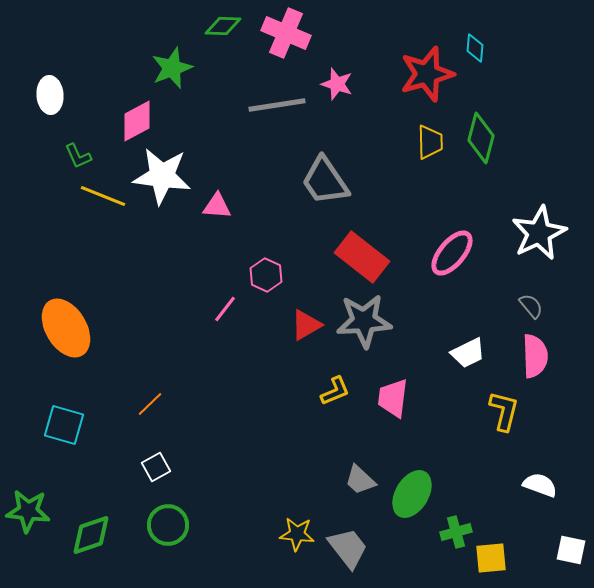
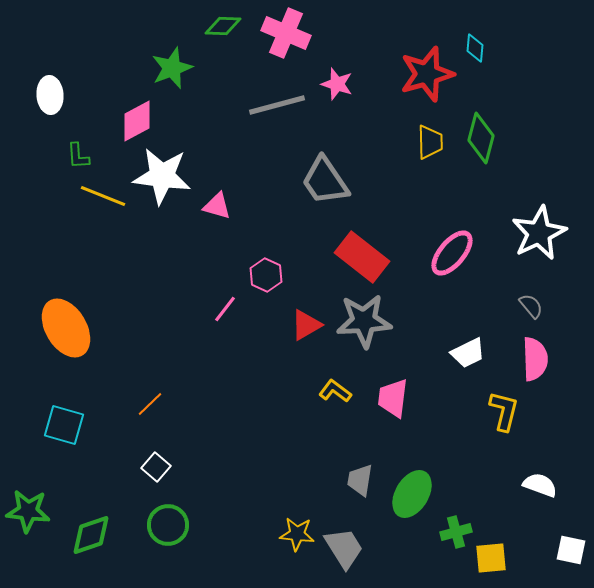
gray line at (277, 105): rotated 6 degrees counterclockwise
green L-shape at (78, 156): rotated 20 degrees clockwise
pink triangle at (217, 206): rotated 12 degrees clockwise
pink semicircle at (535, 356): moved 3 px down
yellow L-shape at (335, 391): rotated 120 degrees counterclockwise
white square at (156, 467): rotated 20 degrees counterclockwise
gray trapezoid at (360, 480): rotated 56 degrees clockwise
gray trapezoid at (348, 548): moved 4 px left; rotated 6 degrees clockwise
